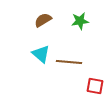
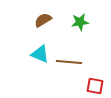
green star: moved 1 px down
cyan triangle: moved 1 px left; rotated 18 degrees counterclockwise
